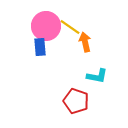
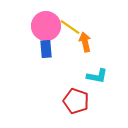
blue rectangle: moved 6 px right, 2 px down
